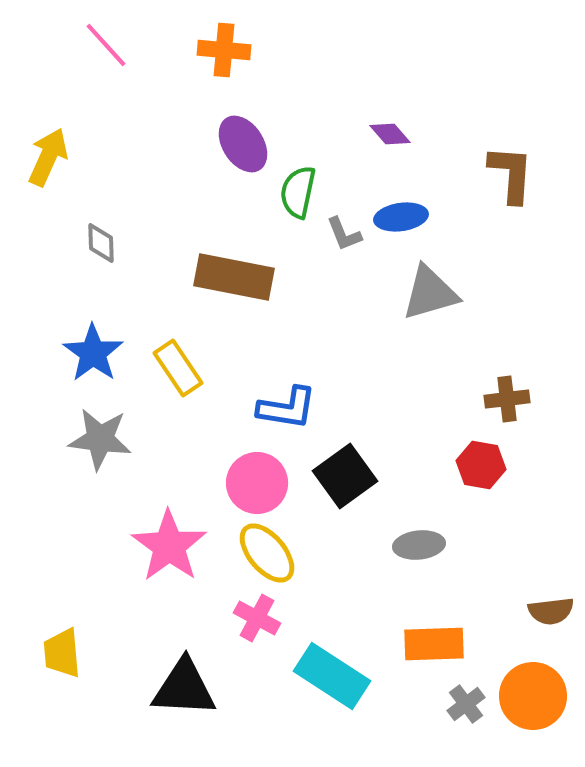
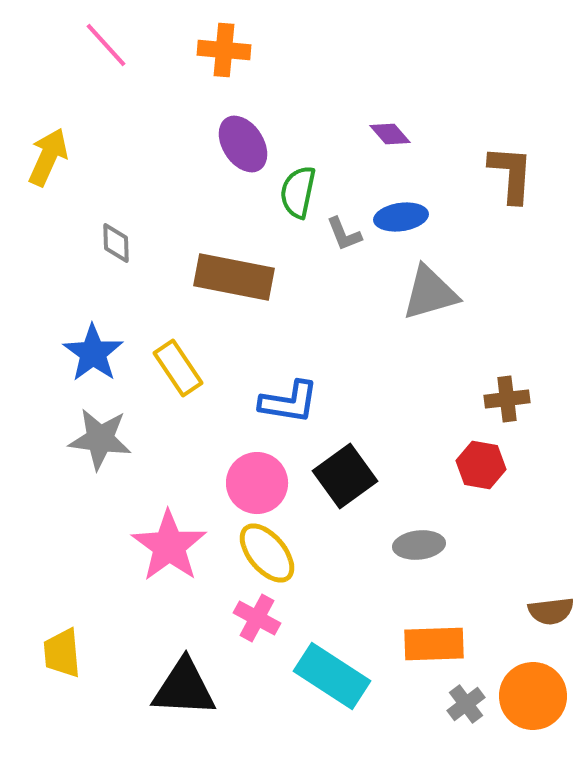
gray diamond: moved 15 px right
blue L-shape: moved 2 px right, 6 px up
